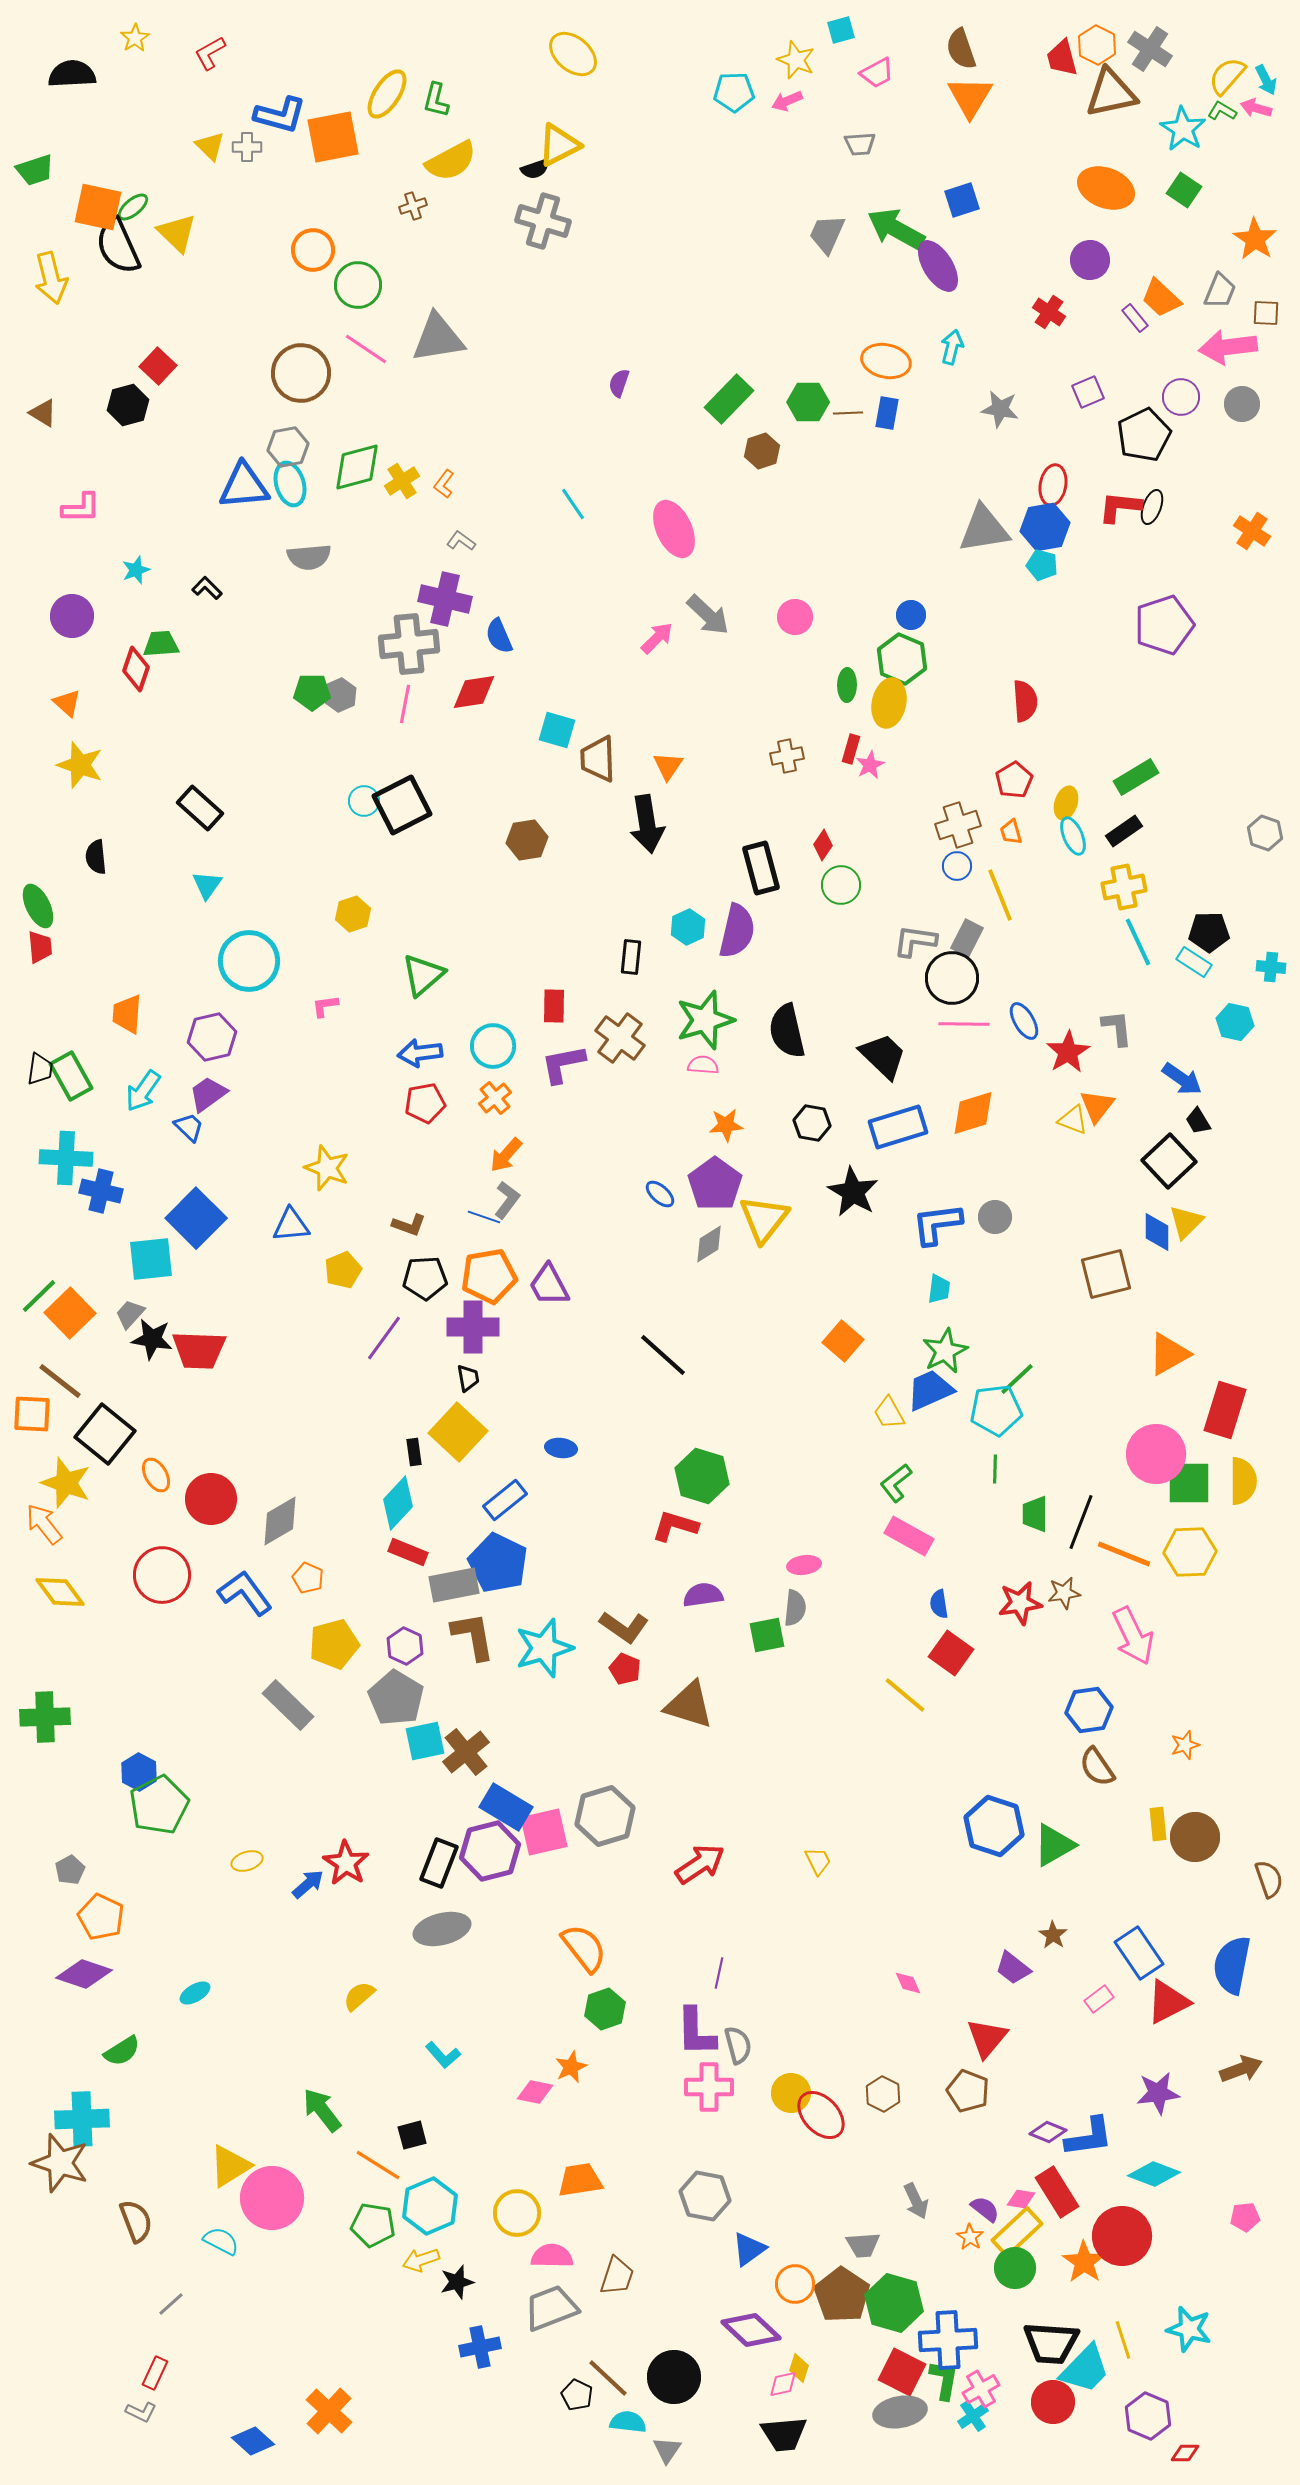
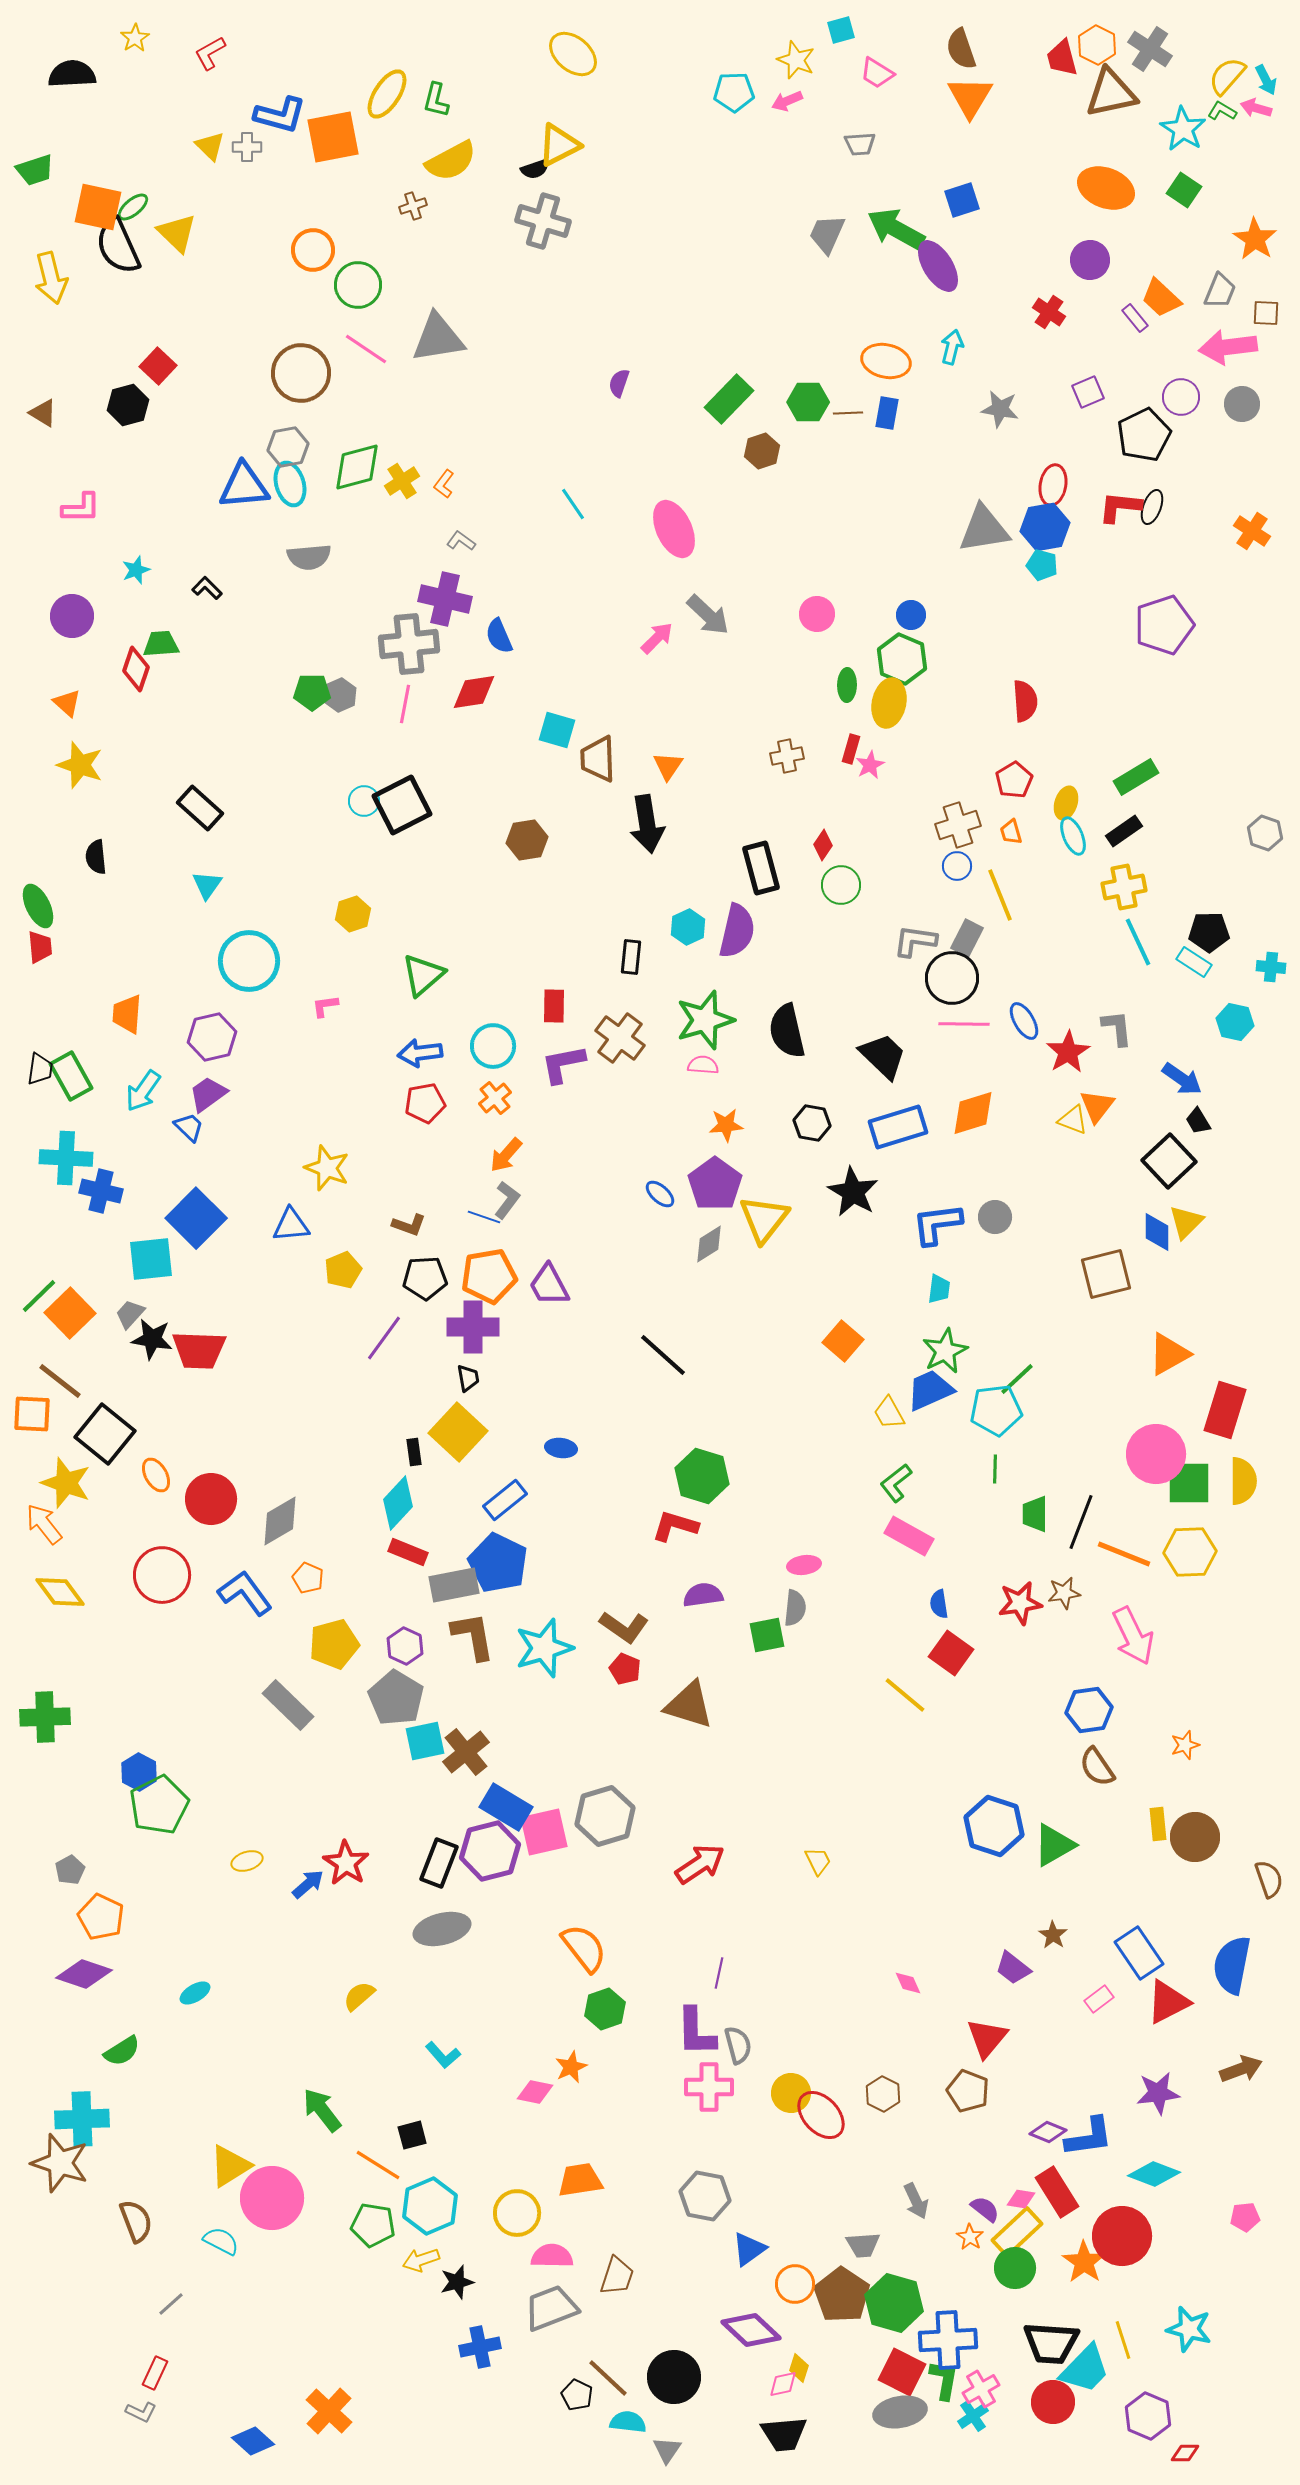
pink trapezoid at (877, 73): rotated 60 degrees clockwise
pink circle at (795, 617): moved 22 px right, 3 px up
